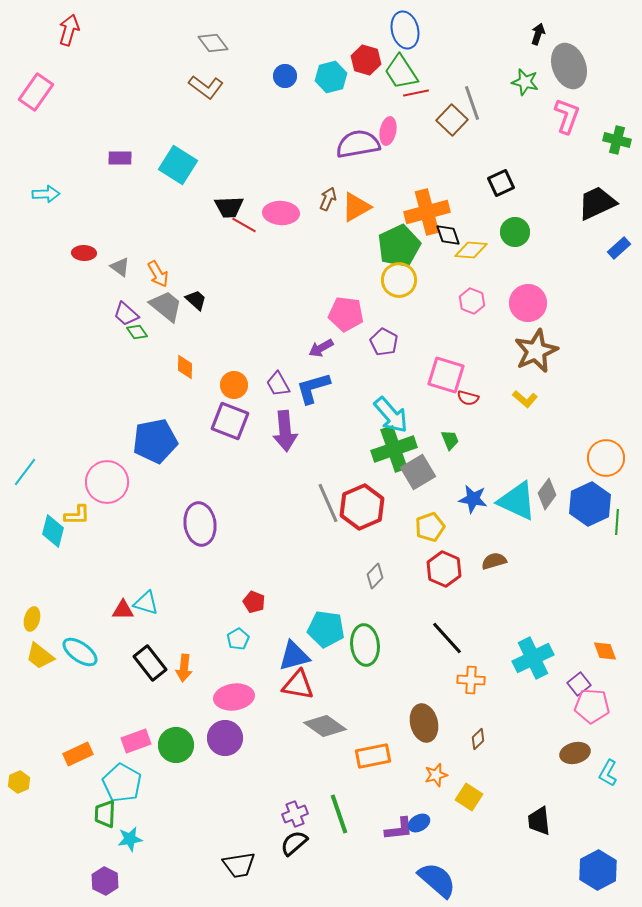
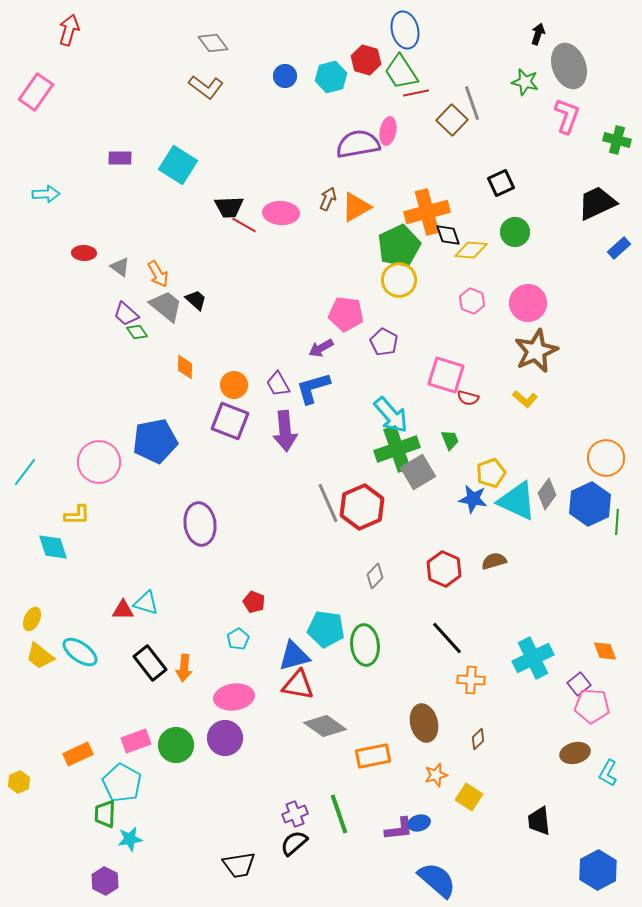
green cross at (394, 449): moved 3 px right
pink circle at (107, 482): moved 8 px left, 20 px up
yellow pentagon at (430, 527): moved 61 px right, 54 px up
cyan diamond at (53, 531): moved 16 px down; rotated 32 degrees counterclockwise
yellow ellipse at (32, 619): rotated 10 degrees clockwise
blue ellipse at (419, 823): rotated 15 degrees clockwise
